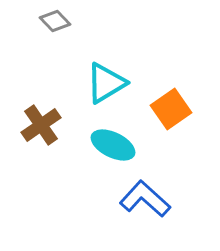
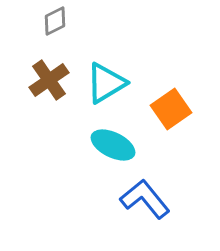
gray diamond: rotated 72 degrees counterclockwise
brown cross: moved 8 px right, 45 px up
blue L-shape: rotated 9 degrees clockwise
